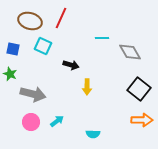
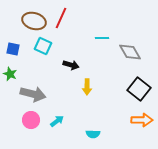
brown ellipse: moved 4 px right
pink circle: moved 2 px up
